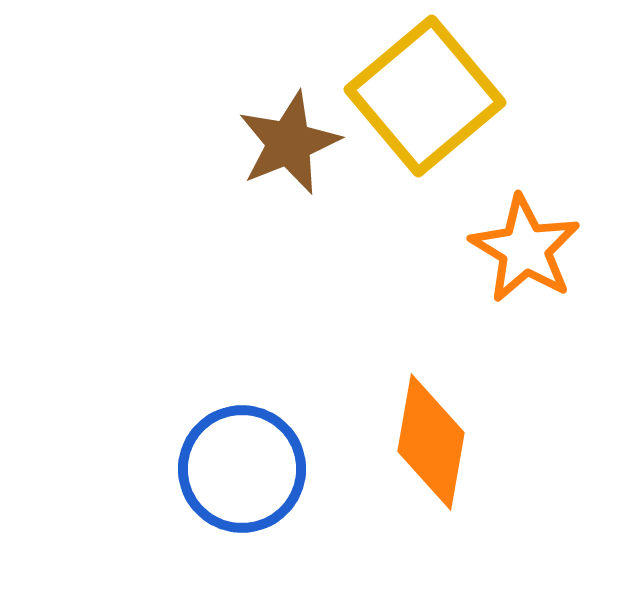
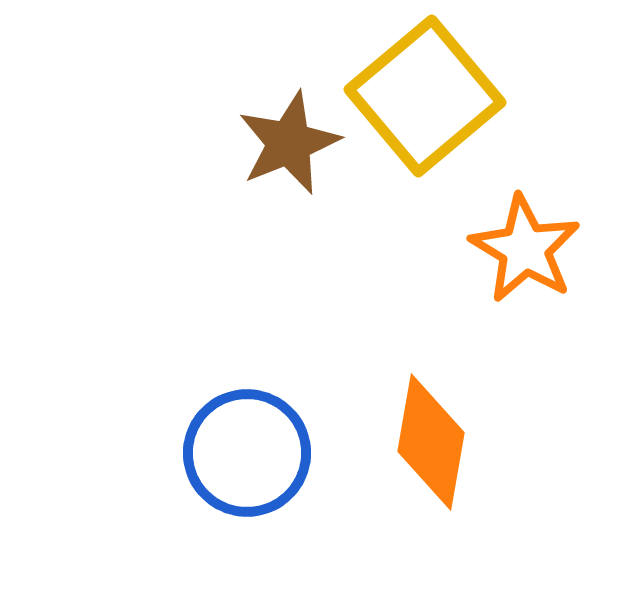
blue circle: moved 5 px right, 16 px up
